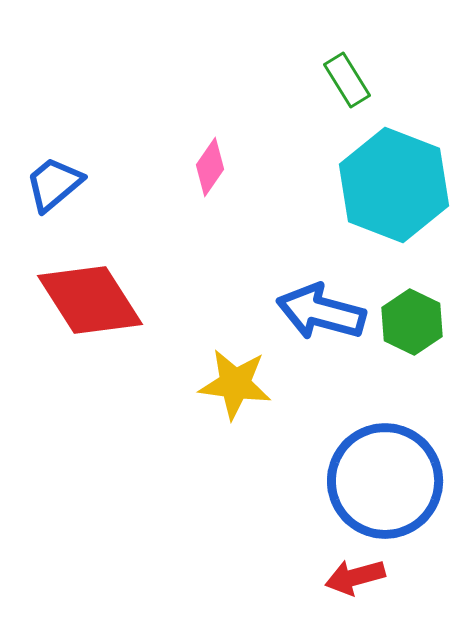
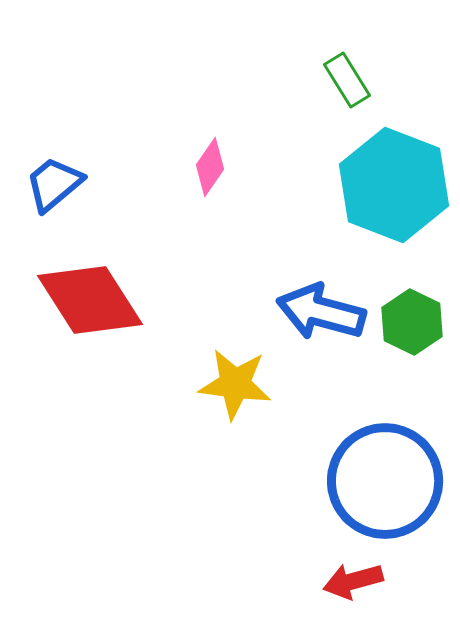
red arrow: moved 2 px left, 4 px down
